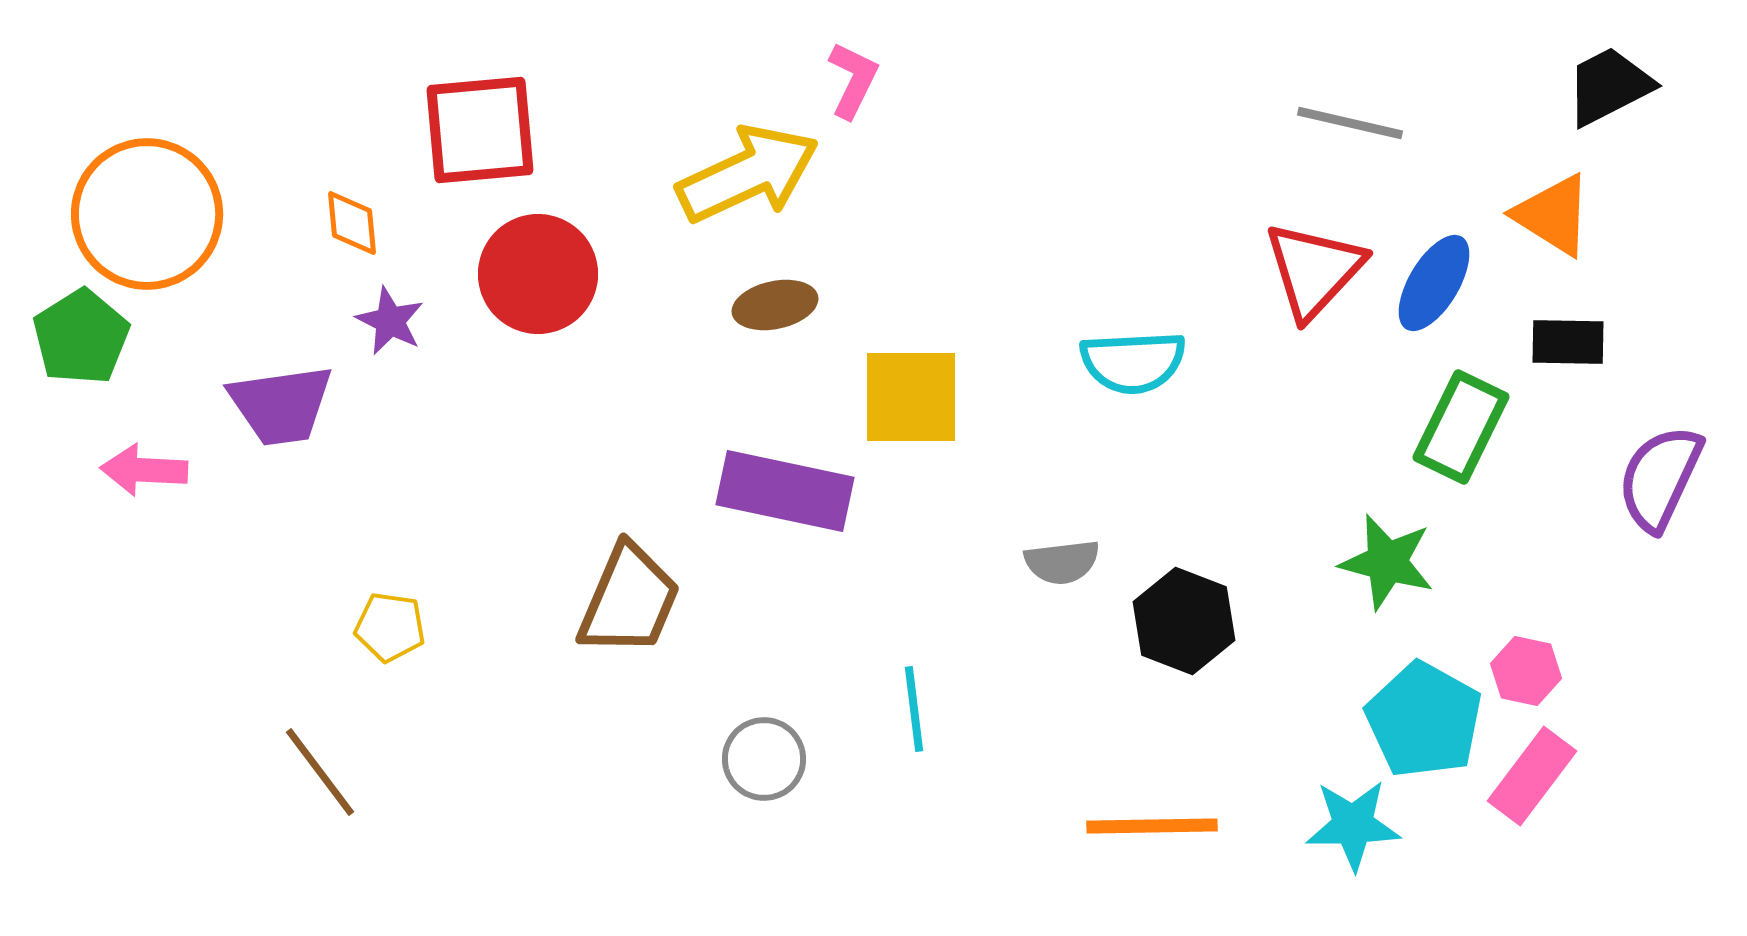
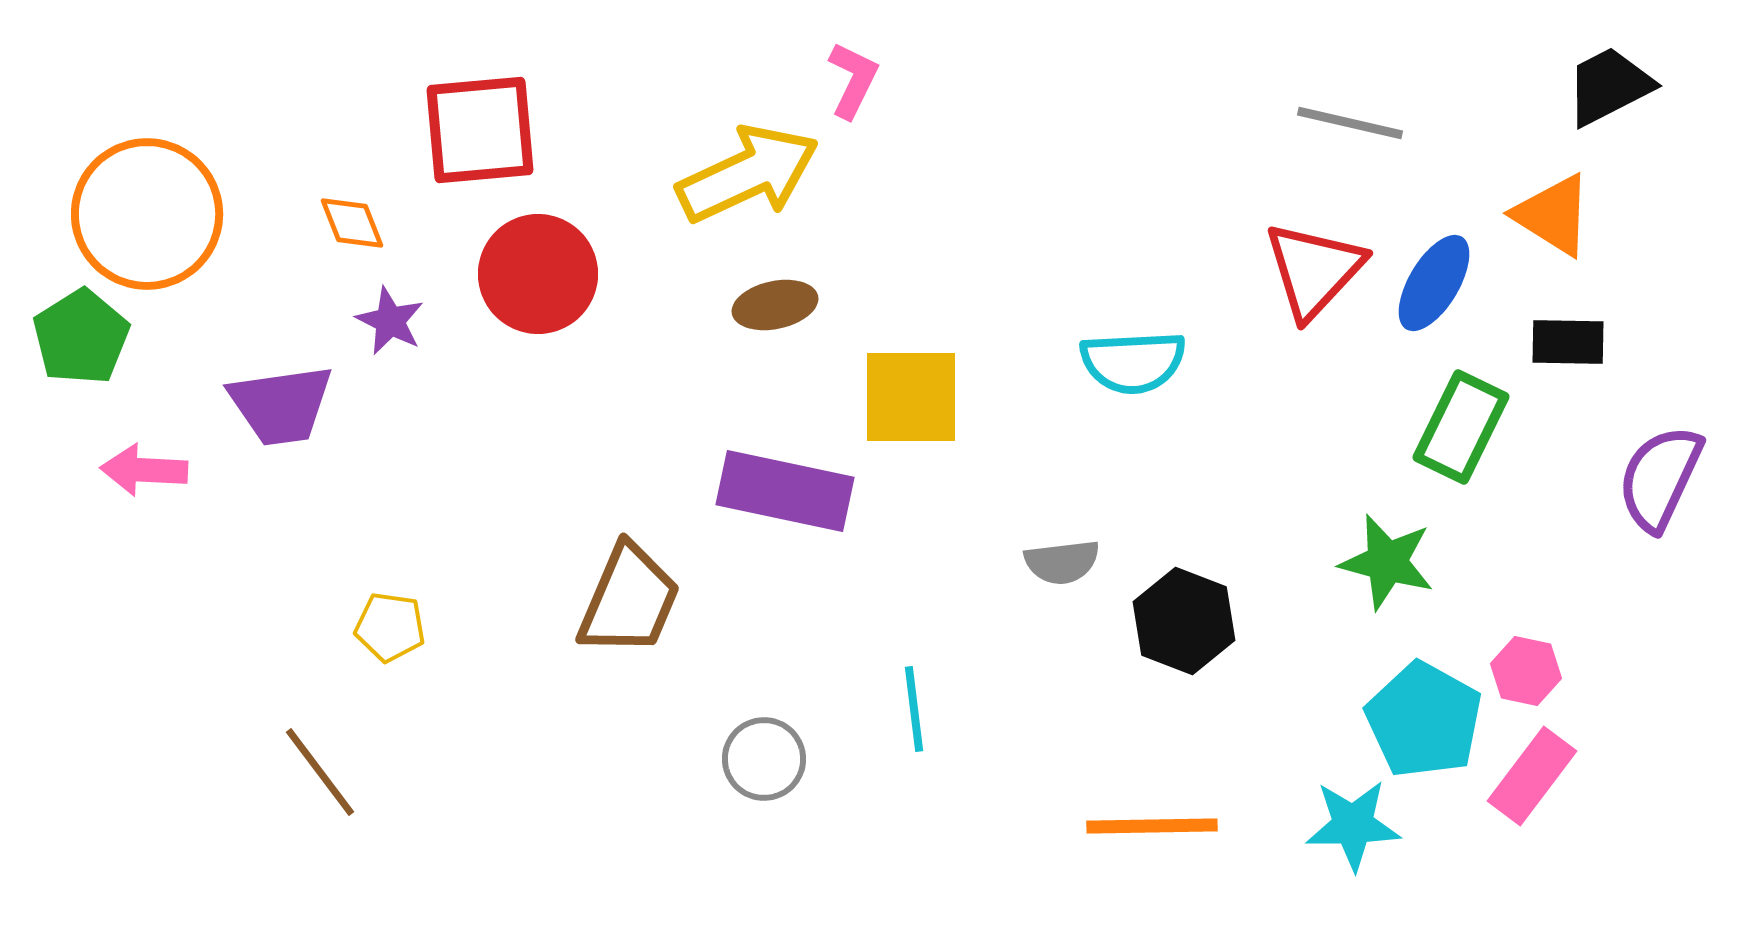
orange diamond: rotated 16 degrees counterclockwise
